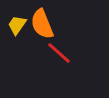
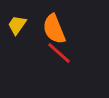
orange semicircle: moved 12 px right, 5 px down
